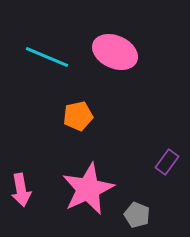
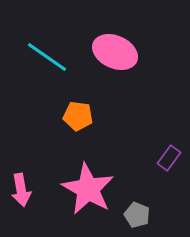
cyan line: rotated 12 degrees clockwise
orange pentagon: rotated 20 degrees clockwise
purple rectangle: moved 2 px right, 4 px up
pink star: rotated 18 degrees counterclockwise
